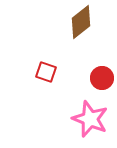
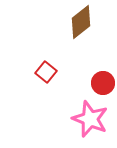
red square: rotated 20 degrees clockwise
red circle: moved 1 px right, 5 px down
